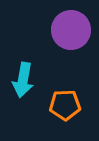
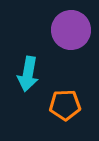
cyan arrow: moved 5 px right, 6 px up
